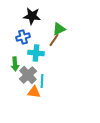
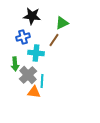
green triangle: moved 3 px right, 6 px up
